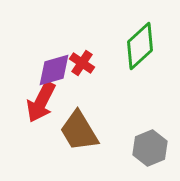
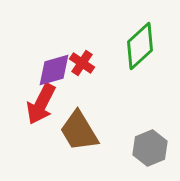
red arrow: moved 2 px down
